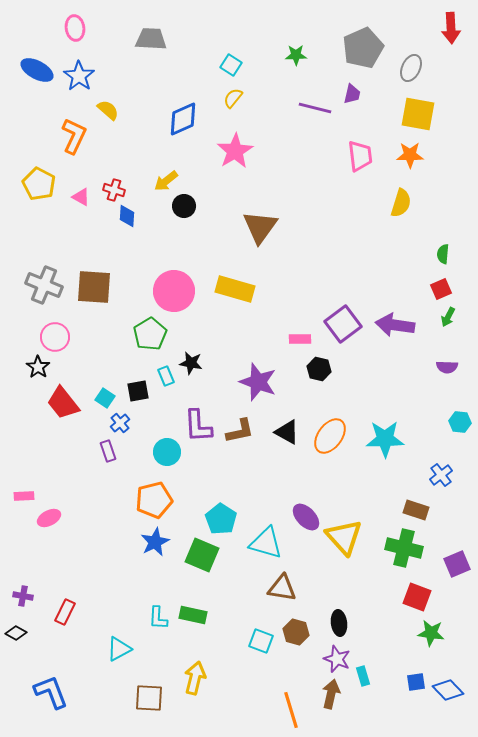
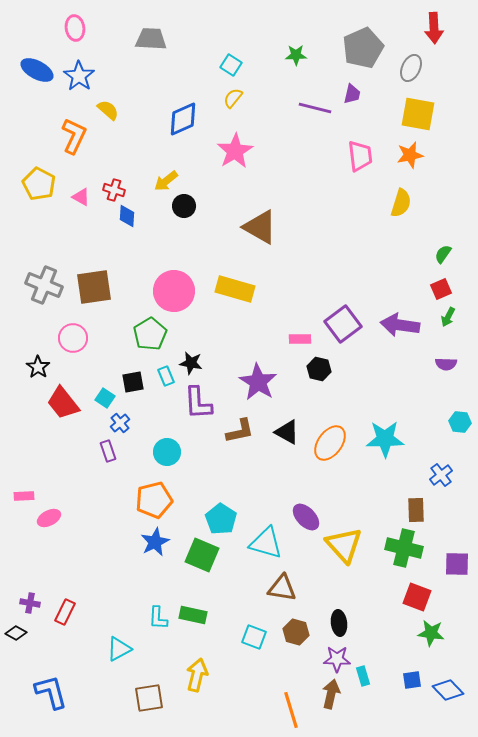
red arrow at (451, 28): moved 17 px left
orange star at (410, 155): rotated 12 degrees counterclockwise
brown triangle at (260, 227): rotated 36 degrees counterclockwise
green semicircle at (443, 254): rotated 30 degrees clockwise
brown square at (94, 287): rotated 12 degrees counterclockwise
purple arrow at (395, 325): moved 5 px right
pink circle at (55, 337): moved 18 px right, 1 px down
purple semicircle at (447, 367): moved 1 px left, 3 px up
purple star at (258, 382): rotated 12 degrees clockwise
black square at (138, 391): moved 5 px left, 9 px up
purple L-shape at (198, 426): moved 23 px up
orange ellipse at (330, 436): moved 7 px down
brown rectangle at (416, 510): rotated 70 degrees clockwise
yellow triangle at (344, 537): moved 8 px down
purple square at (457, 564): rotated 24 degrees clockwise
purple cross at (23, 596): moved 7 px right, 7 px down
cyan square at (261, 641): moved 7 px left, 4 px up
purple star at (337, 659): rotated 20 degrees counterclockwise
yellow arrow at (195, 678): moved 2 px right, 3 px up
blue square at (416, 682): moved 4 px left, 2 px up
blue L-shape at (51, 692): rotated 6 degrees clockwise
brown square at (149, 698): rotated 12 degrees counterclockwise
